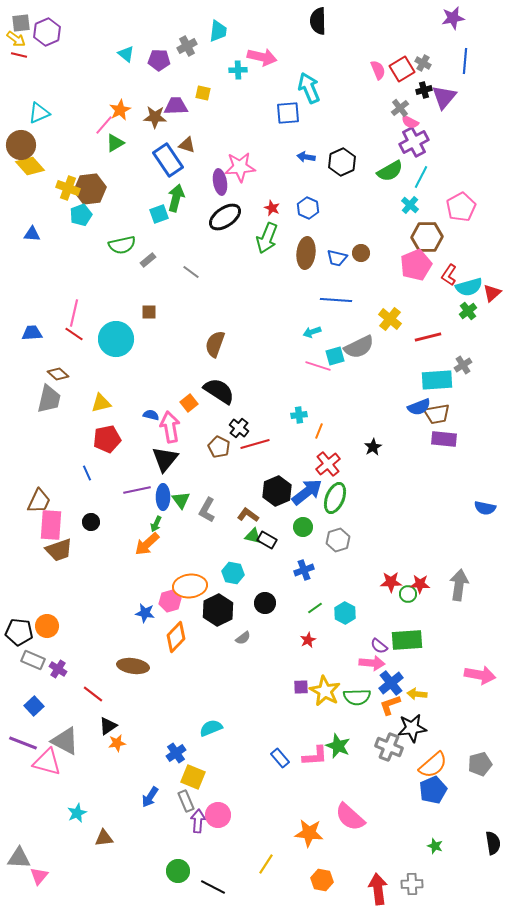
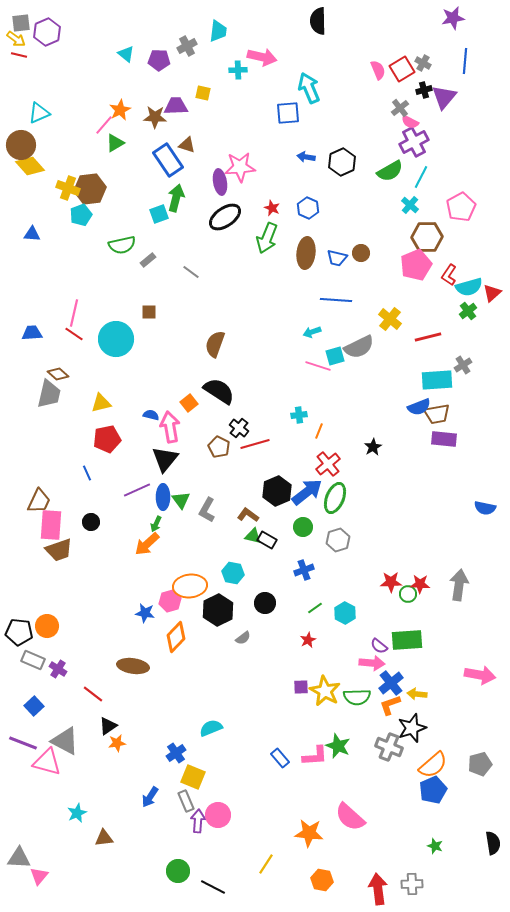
gray trapezoid at (49, 399): moved 5 px up
purple line at (137, 490): rotated 12 degrees counterclockwise
black star at (412, 728): rotated 12 degrees counterclockwise
